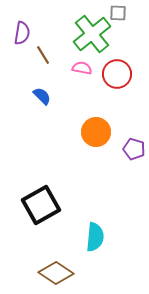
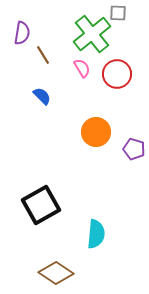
pink semicircle: rotated 48 degrees clockwise
cyan semicircle: moved 1 px right, 3 px up
